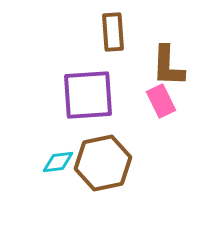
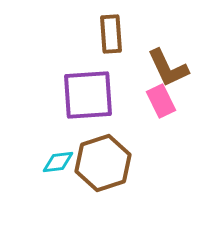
brown rectangle: moved 2 px left, 2 px down
brown L-shape: moved 2 px down; rotated 27 degrees counterclockwise
brown hexagon: rotated 6 degrees counterclockwise
